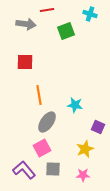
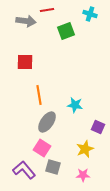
gray arrow: moved 3 px up
pink square: rotated 30 degrees counterclockwise
gray square: moved 2 px up; rotated 14 degrees clockwise
